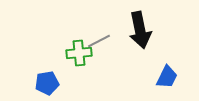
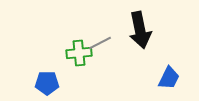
gray line: moved 1 px right, 2 px down
blue trapezoid: moved 2 px right, 1 px down
blue pentagon: rotated 10 degrees clockwise
